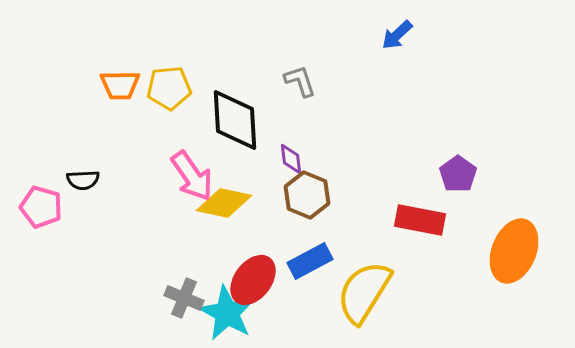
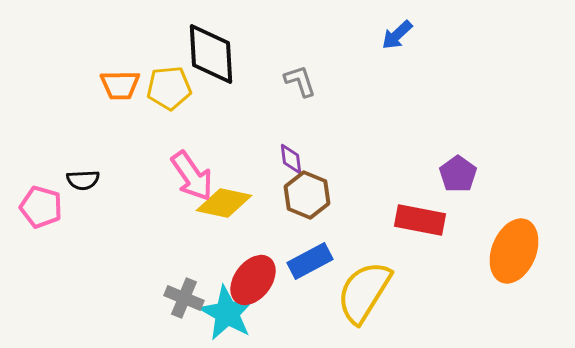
black diamond: moved 24 px left, 66 px up
